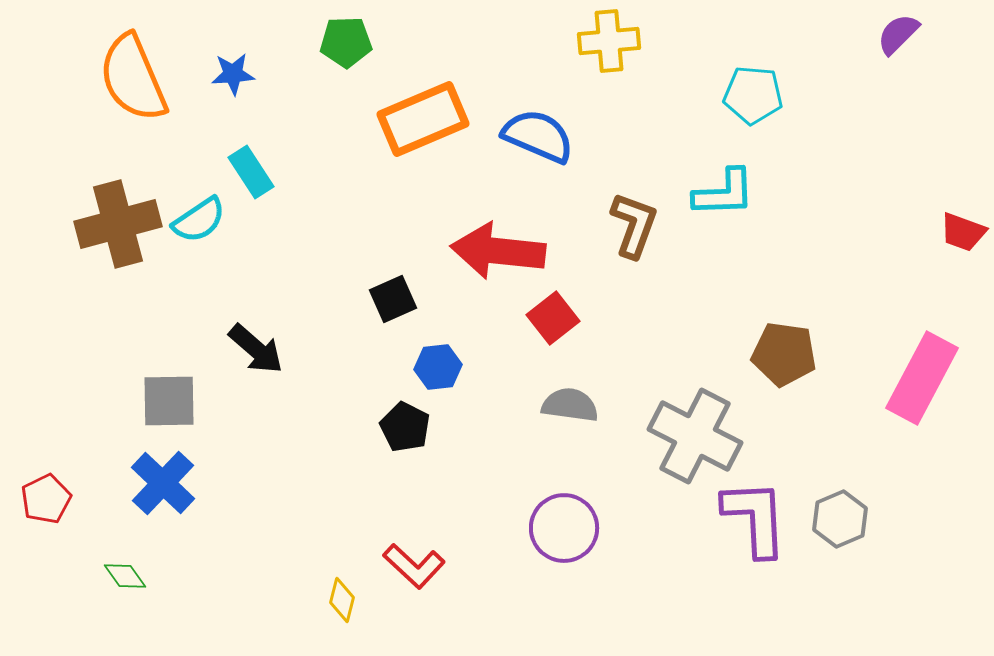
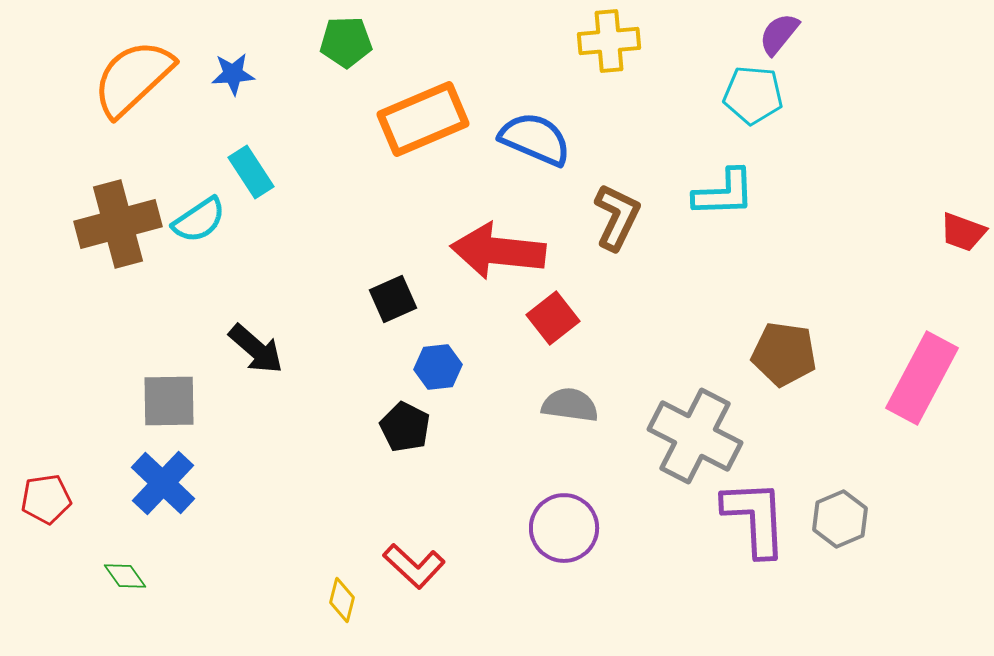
purple semicircle: moved 119 px left; rotated 6 degrees counterclockwise
orange semicircle: rotated 70 degrees clockwise
blue semicircle: moved 3 px left, 3 px down
brown L-shape: moved 17 px left, 8 px up; rotated 6 degrees clockwise
red pentagon: rotated 18 degrees clockwise
